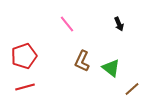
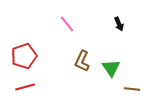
green triangle: rotated 18 degrees clockwise
brown line: rotated 49 degrees clockwise
